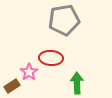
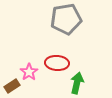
gray pentagon: moved 2 px right, 1 px up
red ellipse: moved 6 px right, 5 px down
green arrow: rotated 15 degrees clockwise
